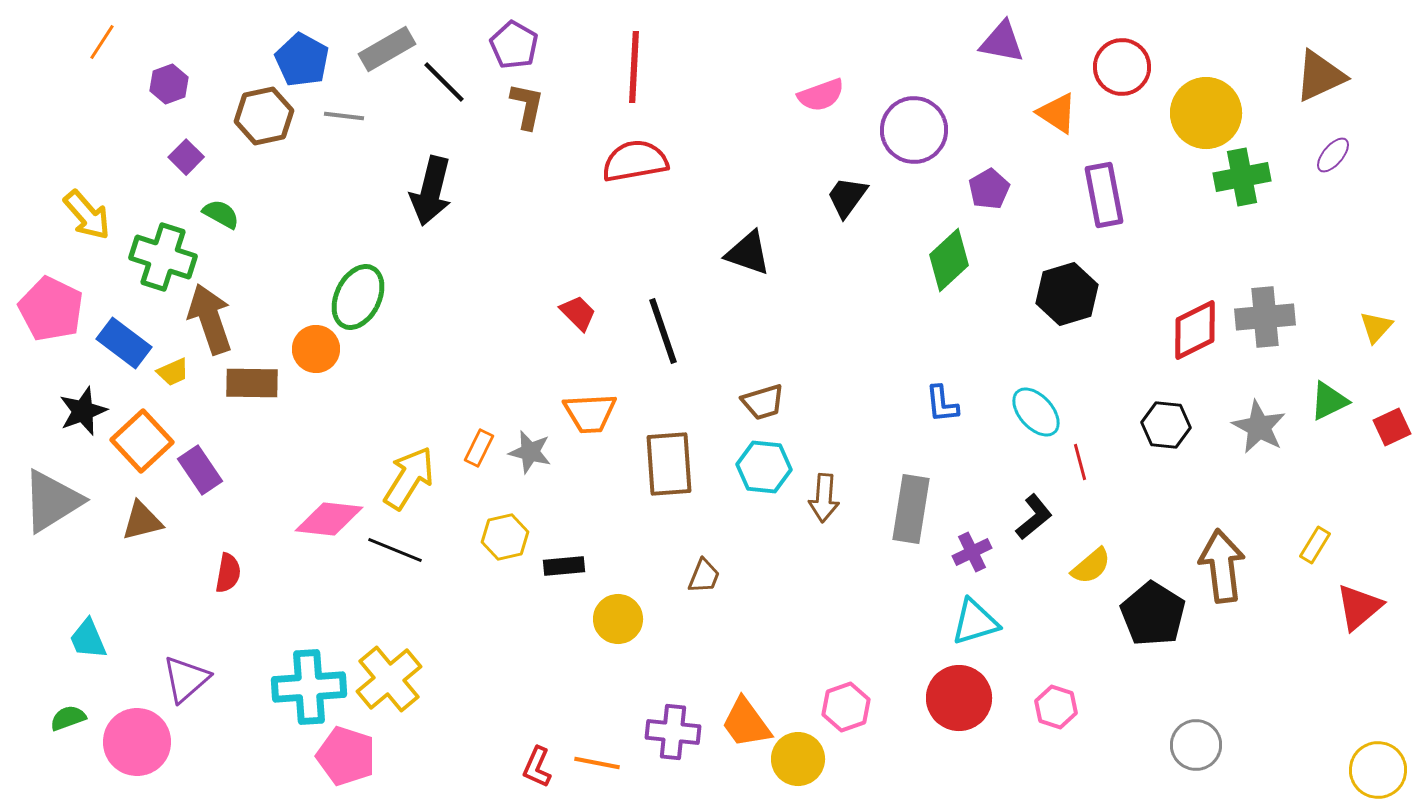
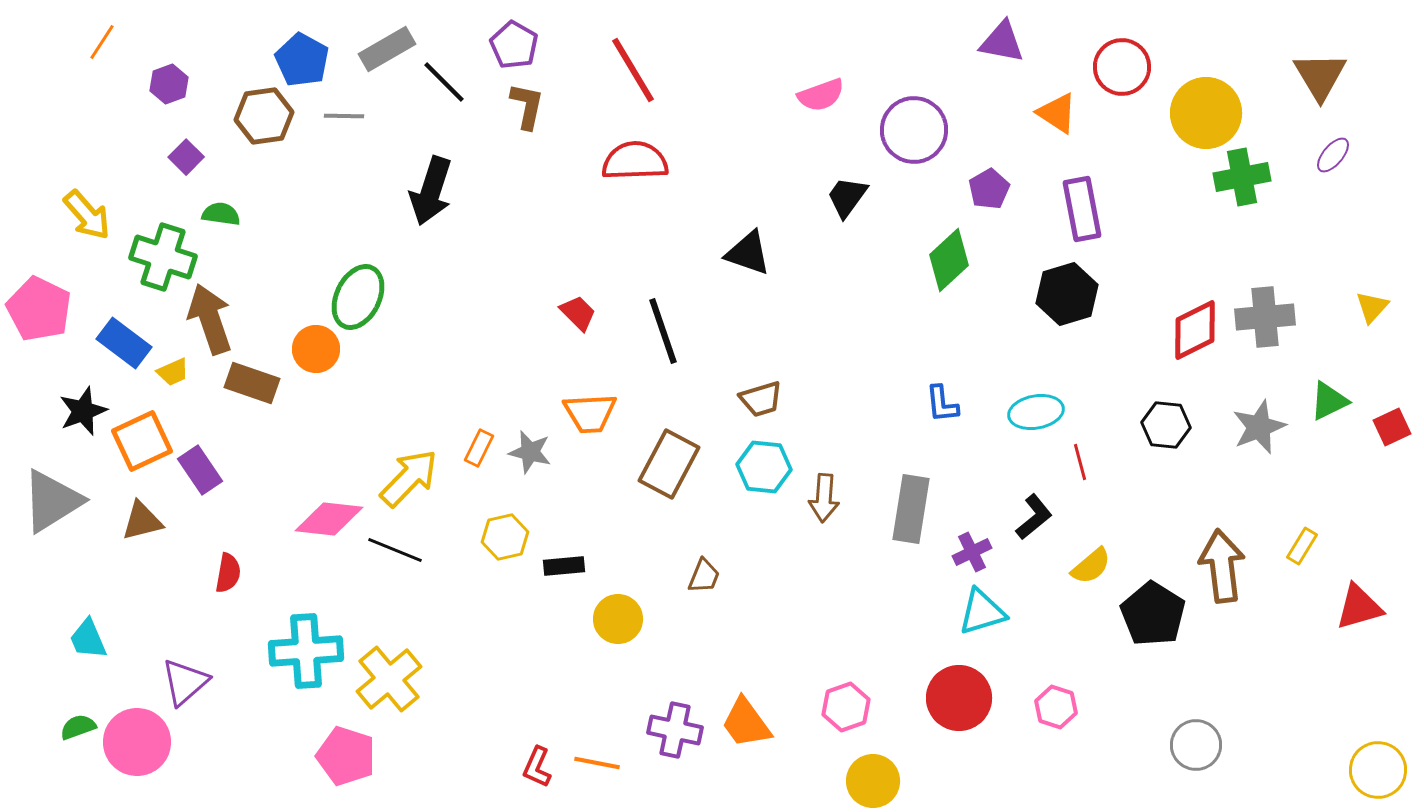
red line at (634, 67): moved 1 px left, 3 px down; rotated 34 degrees counterclockwise
brown triangle at (1320, 76): rotated 36 degrees counterclockwise
brown hexagon at (264, 116): rotated 4 degrees clockwise
gray line at (344, 116): rotated 6 degrees counterclockwise
red semicircle at (635, 161): rotated 8 degrees clockwise
black arrow at (431, 191): rotated 4 degrees clockwise
purple rectangle at (1104, 195): moved 22 px left, 14 px down
green semicircle at (221, 214): rotated 21 degrees counterclockwise
pink pentagon at (51, 309): moved 12 px left
yellow triangle at (1376, 327): moved 4 px left, 20 px up
brown rectangle at (252, 383): rotated 18 degrees clockwise
brown trapezoid at (763, 402): moved 2 px left, 3 px up
cyan ellipse at (1036, 412): rotated 58 degrees counterclockwise
gray star at (1259, 427): rotated 22 degrees clockwise
orange square at (142, 441): rotated 18 degrees clockwise
brown rectangle at (669, 464): rotated 32 degrees clockwise
yellow arrow at (409, 478): rotated 12 degrees clockwise
yellow rectangle at (1315, 545): moved 13 px left, 1 px down
red triangle at (1359, 607): rotated 24 degrees clockwise
cyan triangle at (975, 622): moved 7 px right, 10 px up
purple triangle at (186, 679): moved 1 px left, 3 px down
cyan cross at (309, 687): moved 3 px left, 36 px up
green semicircle at (68, 718): moved 10 px right, 9 px down
purple cross at (673, 732): moved 2 px right, 2 px up; rotated 6 degrees clockwise
yellow circle at (798, 759): moved 75 px right, 22 px down
